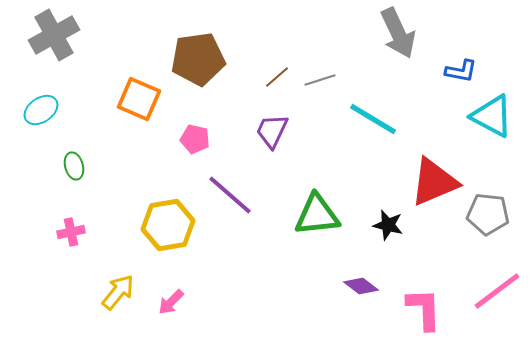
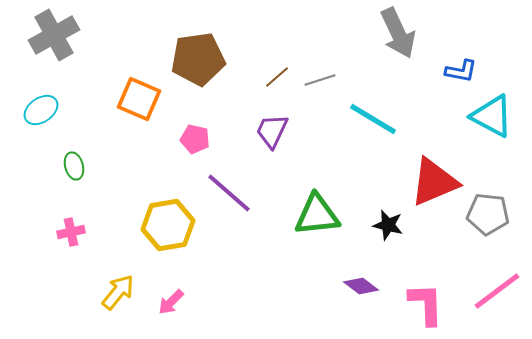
purple line: moved 1 px left, 2 px up
pink L-shape: moved 2 px right, 5 px up
